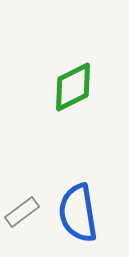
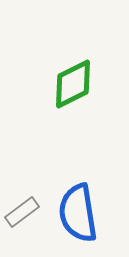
green diamond: moved 3 px up
